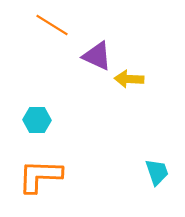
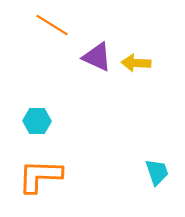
purple triangle: moved 1 px down
yellow arrow: moved 7 px right, 16 px up
cyan hexagon: moved 1 px down
